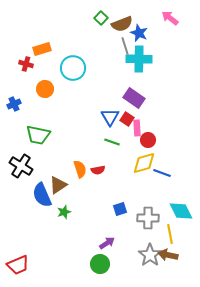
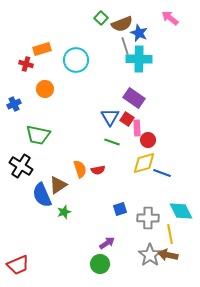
cyan circle: moved 3 px right, 8 px up
